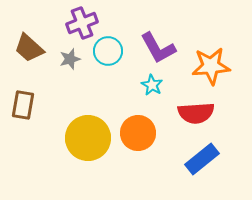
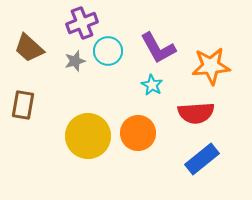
gray star: moved 5 px right, 2 px down
yellow circle: moved 2 px up
